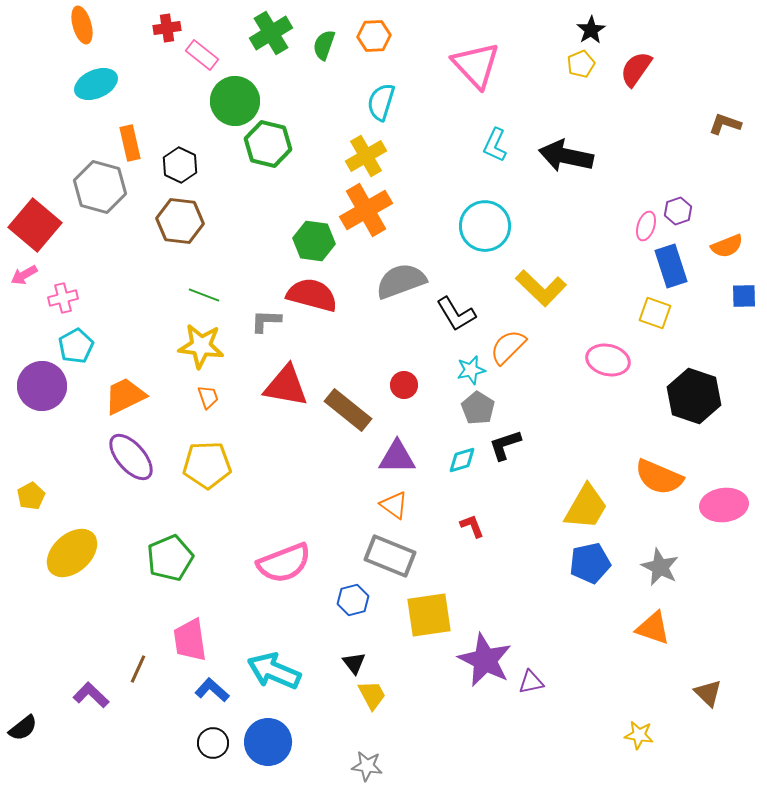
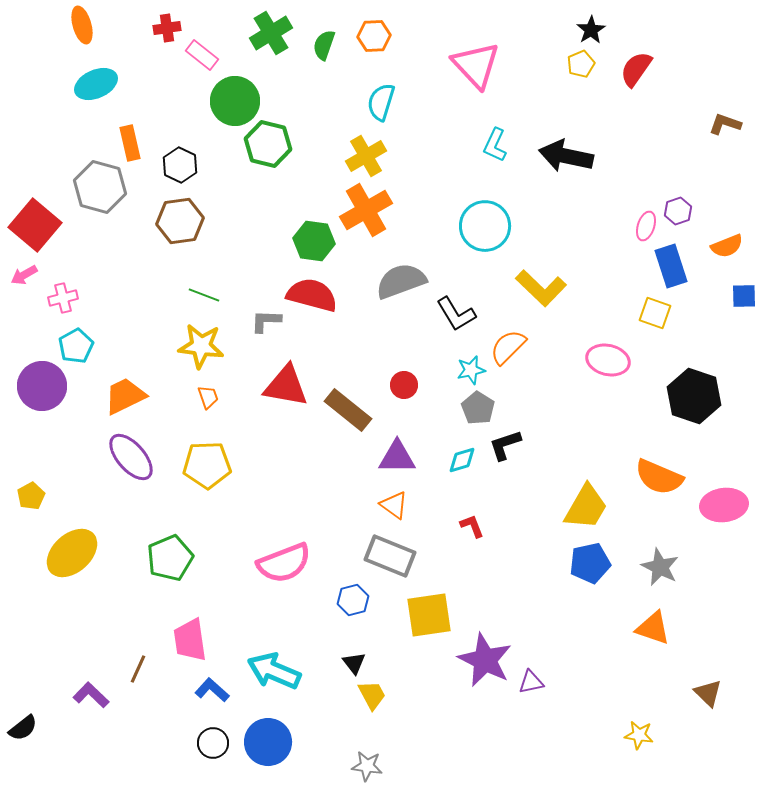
brown hexagon at (180, 221): rotated 15 degrees counterclockwise
